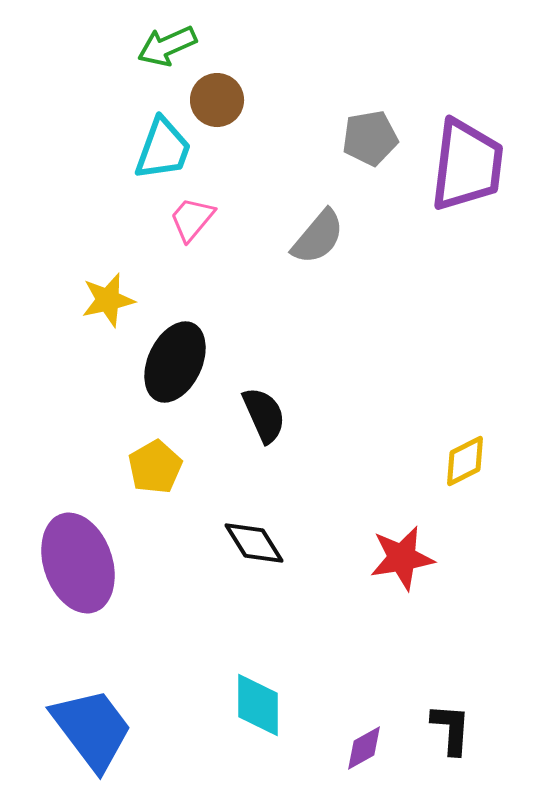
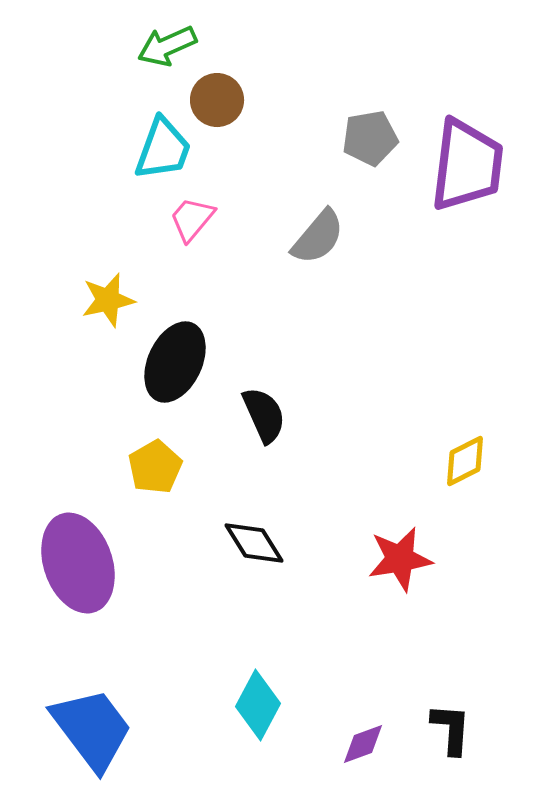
red star: moved 2 px left, 1 px down
cyan diamond: rotated 28 degrees clockwise
purple diamond: moved 1 px left, 4 px up; rotated 9 degrees clockwise
